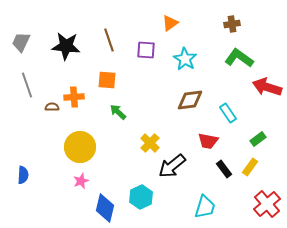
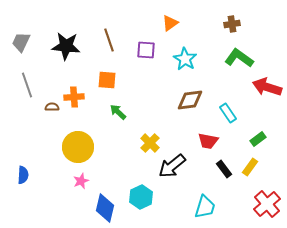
yellow circle: moved 2 px left
